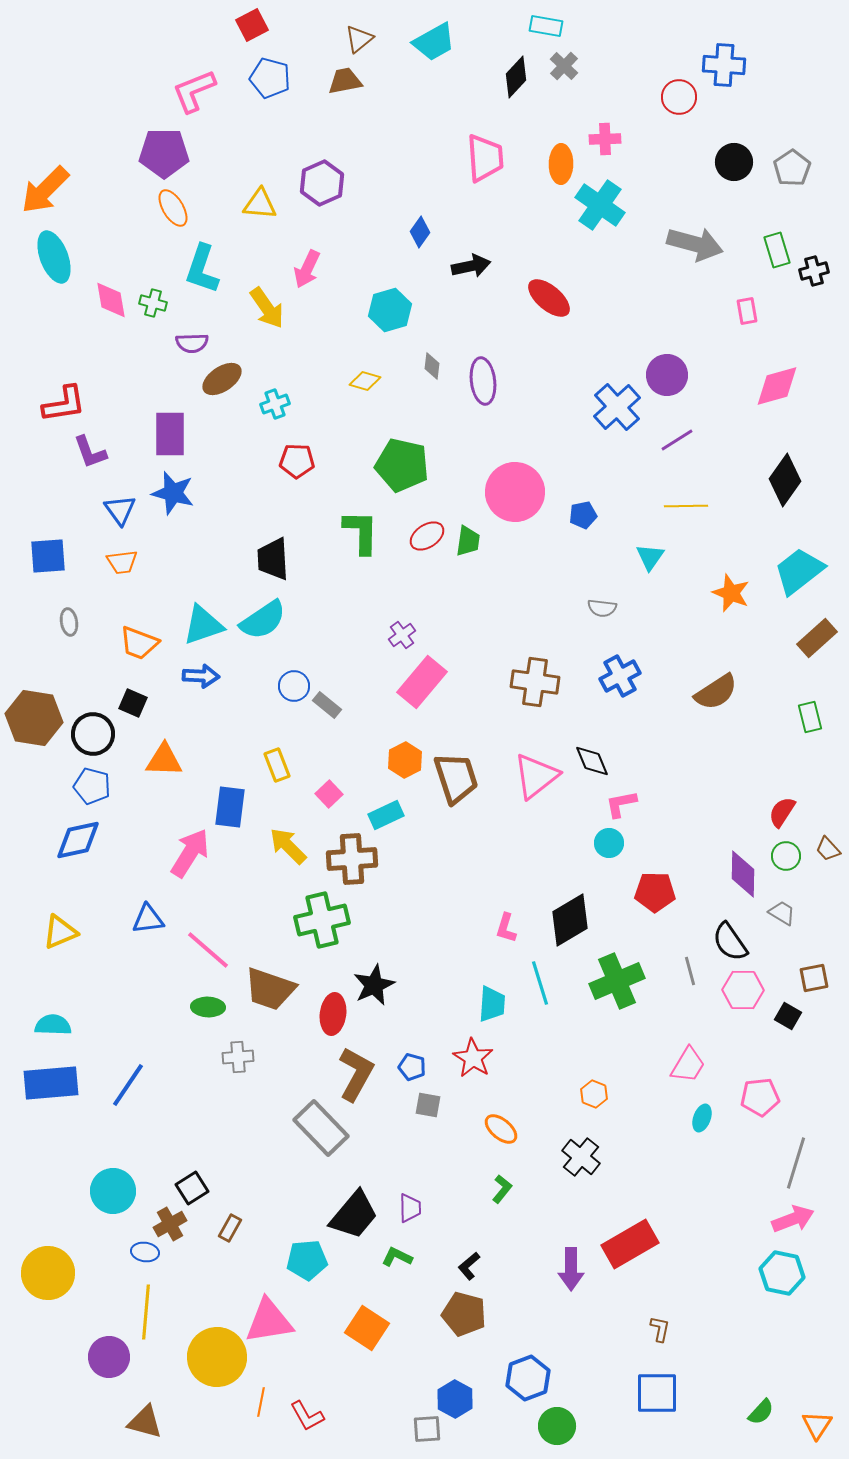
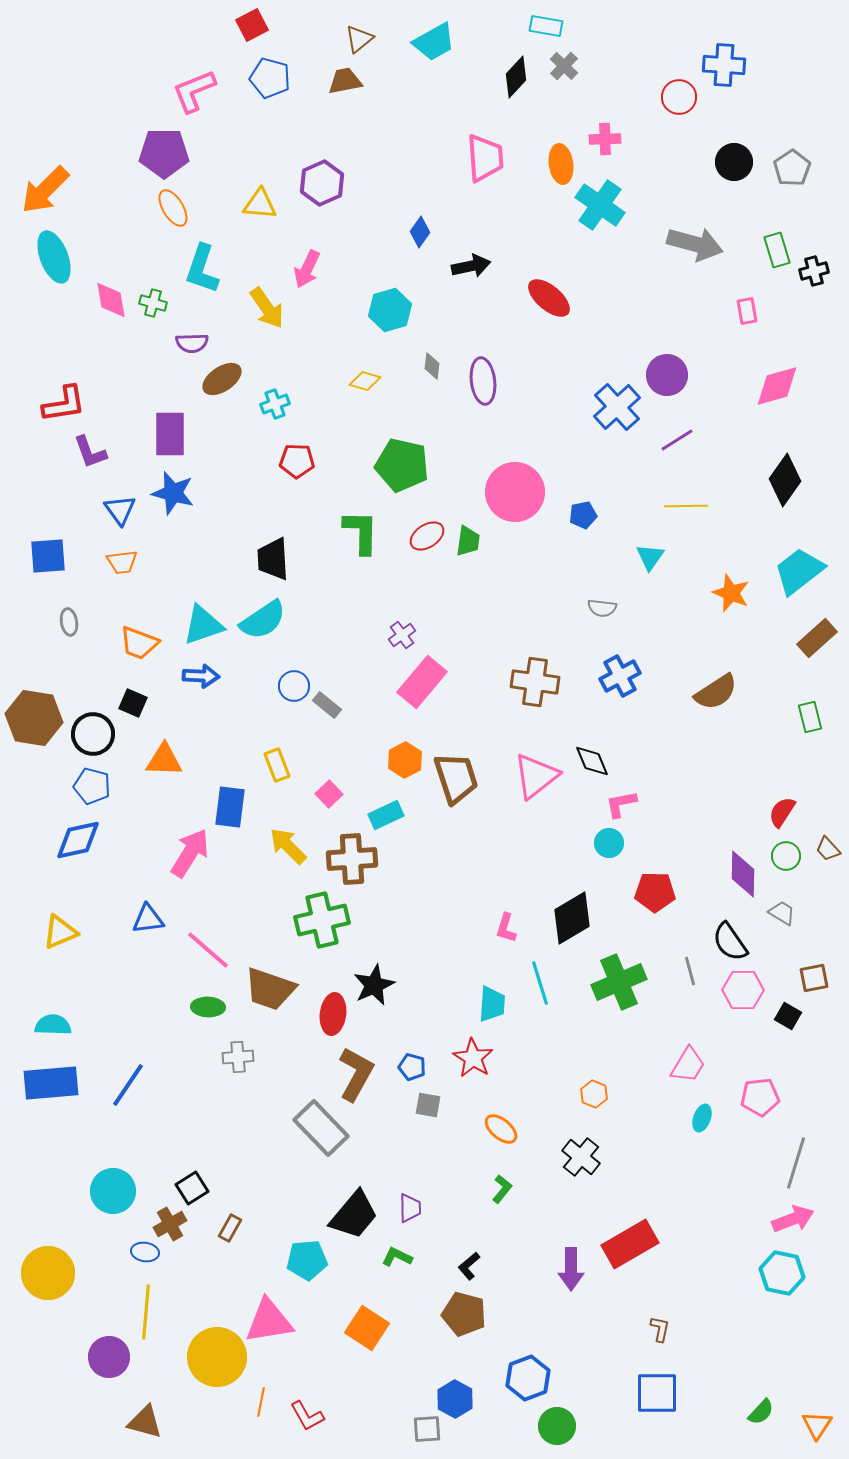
orange ellipse at (561, 164): rotated 9 degrees counterclockwise
black diamond at (570, 920): moved 2 px right, 2 px up
green cross at (617, 981): moved 2 px right, 1 px down
